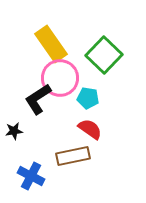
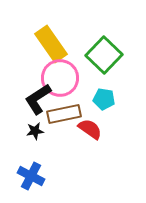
cyan pentagon: moved 16 px right, 1 px down
black star: moved 21 px right
brown rectangle: moved 9 px left, 42 px up
